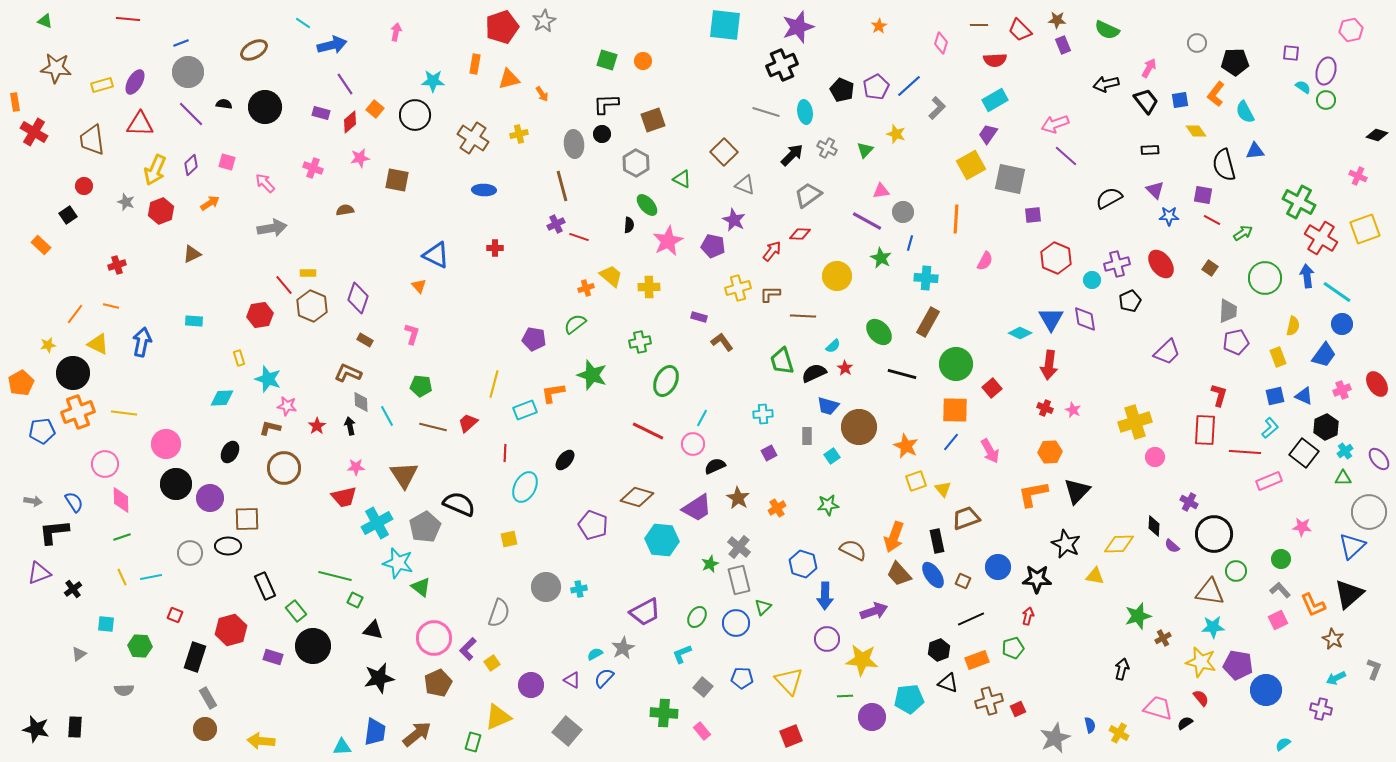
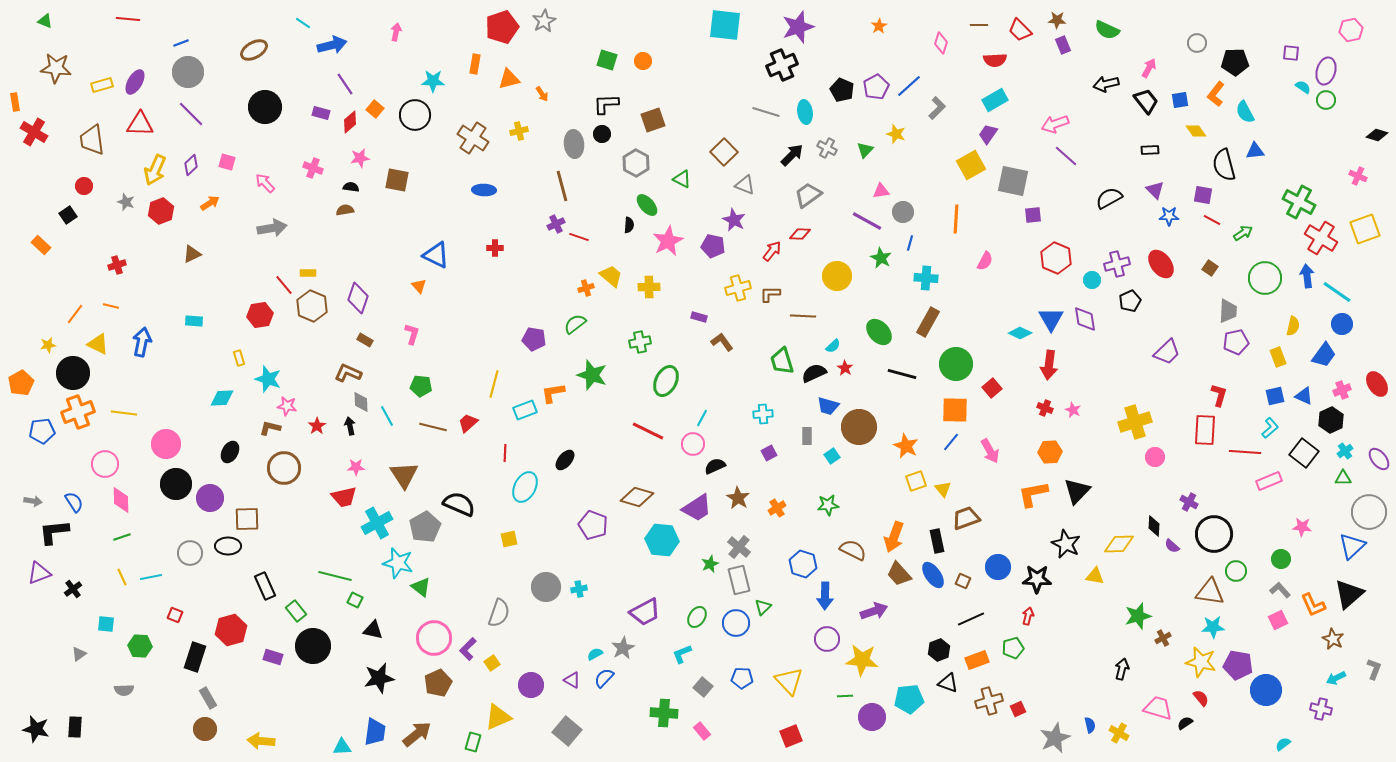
black semicircle at (224, 104): moved 127 px right, 83 px down
yellow cross at (519, 134): moved 3 px up
gray square at (1010, 179): moved 3 px right, 2 px down
black hexagon at (1326, 427): moved 5 px right, 7 px up
